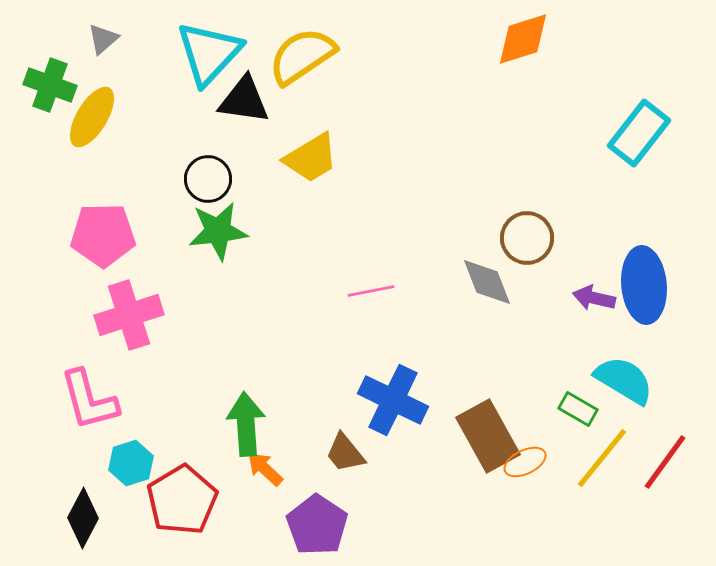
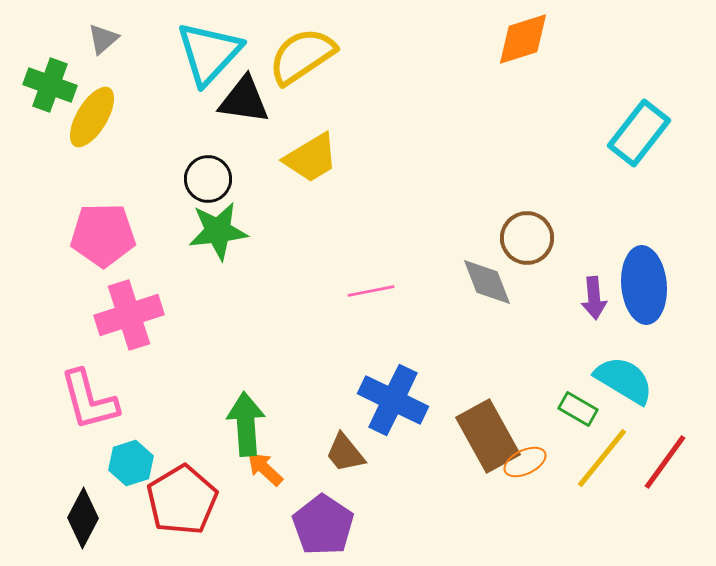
purple arrow: rotated 108 degrees counterclockwise
purple pentagon: moved 6 px right
